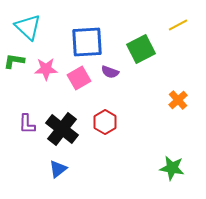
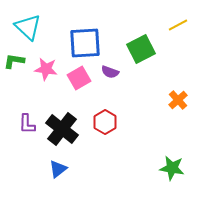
blue square: moved 2 px left, 1 px down
pink star: rotated 10 degrees clockwise
